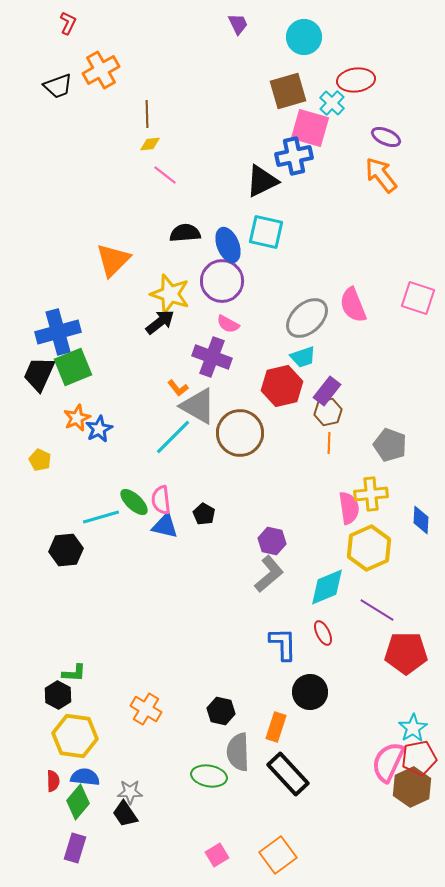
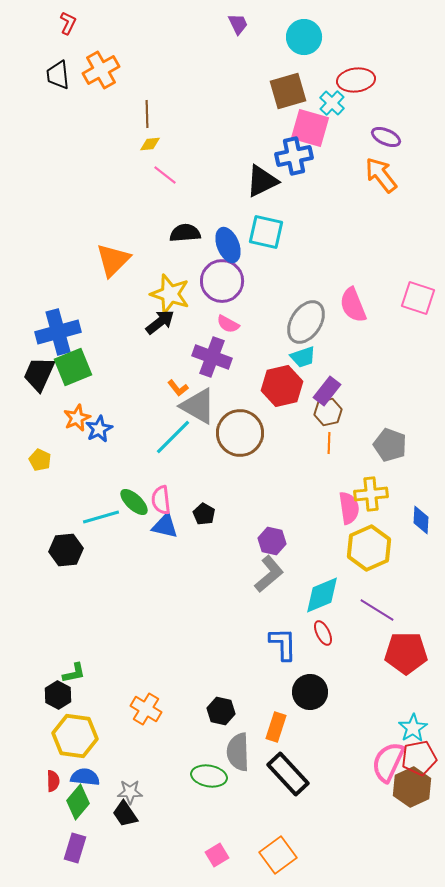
black trapezoid at (58, 86): moved 11 px up; rotated 104 degrees clockwise
gray ellipse at (307, 318): moved 1 px left, 4 px down; rotated 15 degrees counterclockwise
cyan diamond at (327, 587): moved 5 px left, 8 px down
green L-shape at (74, 673): rotated 15 degrees counterclockwise
